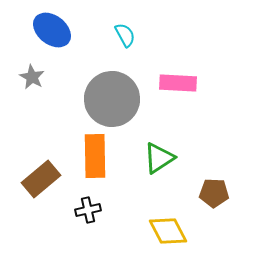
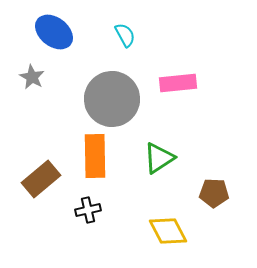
blue ellipse: moved 2 px right, 2 px down
pink rectangle: rotated 9 degrees counterclockwise
